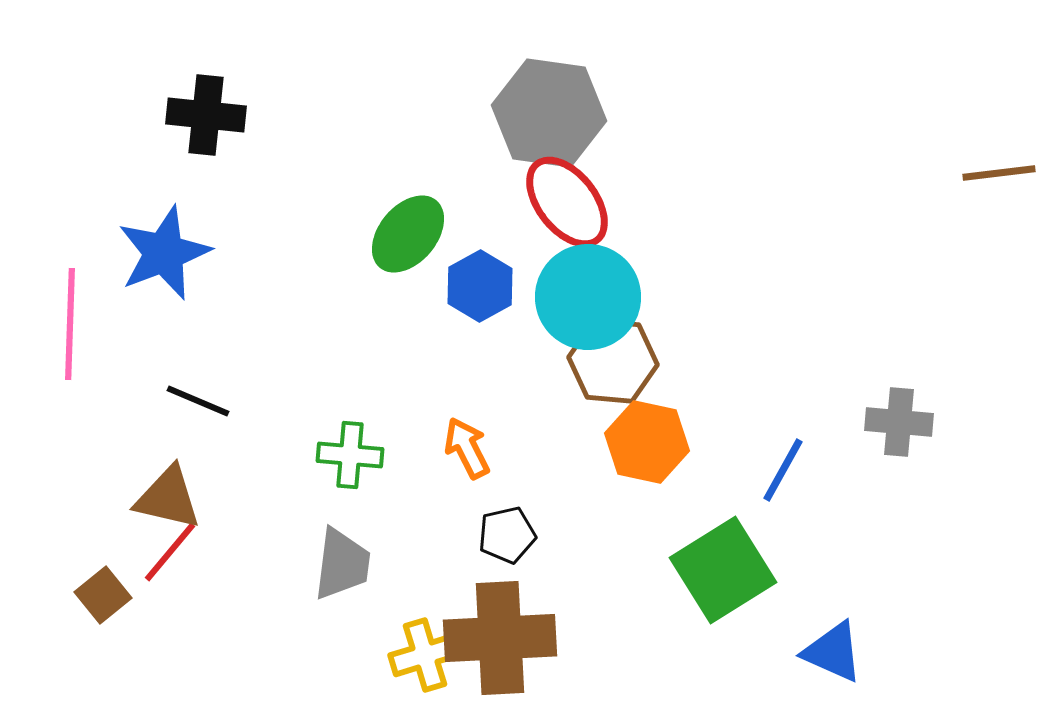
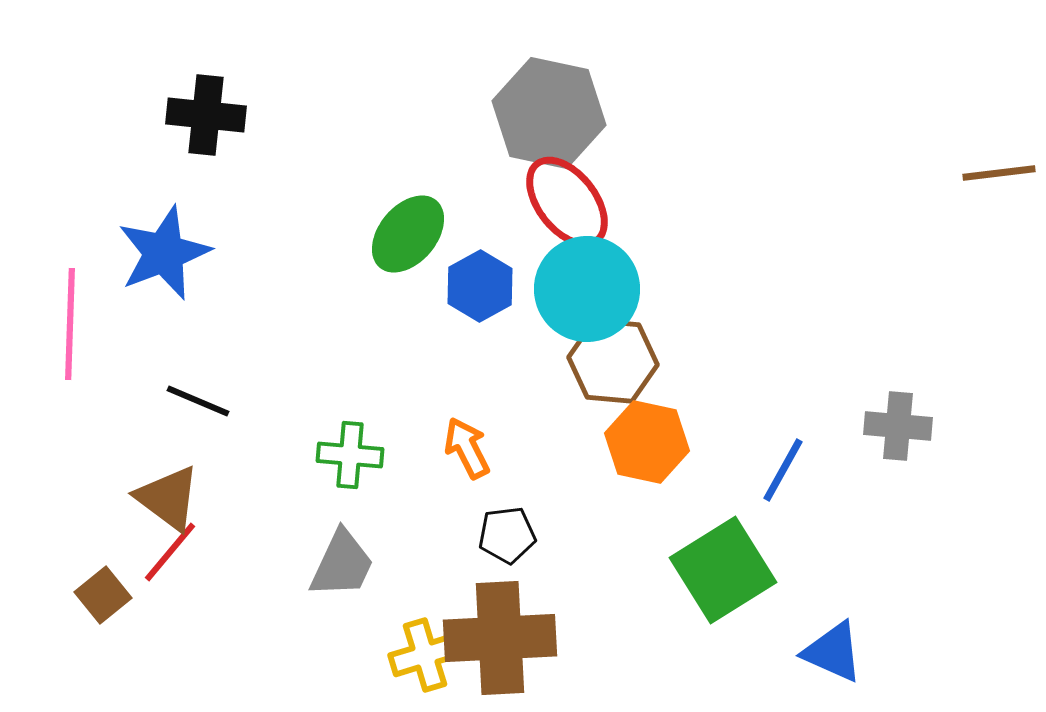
gray hexagon: rotated 4 degrees clockwise
cyan circle: moved 1 px left, 8 px up
gray cross: moved 1 px left, 4 px down
brown triangle: rotated 24 degrees clockwise
black pentagon: rotated 6 degrees clockwise
gray trapezoid: rotated 18 degrees clockwise
